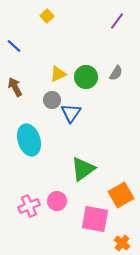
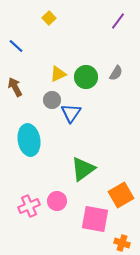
yellow square: moved 2 px right, 2 px down
purple line: moved 1 px right
blue line: moved 2 px right
cyan ellipse: rotated 8 degrees clockwise
orange cross: rotated 21 degrees counterclockwise
